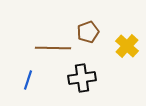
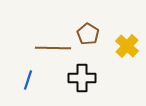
brown pentagon: moved 2 px down; rotated 20 degrees counterclockwise
black cross: rotated 8 degrees clockwise
